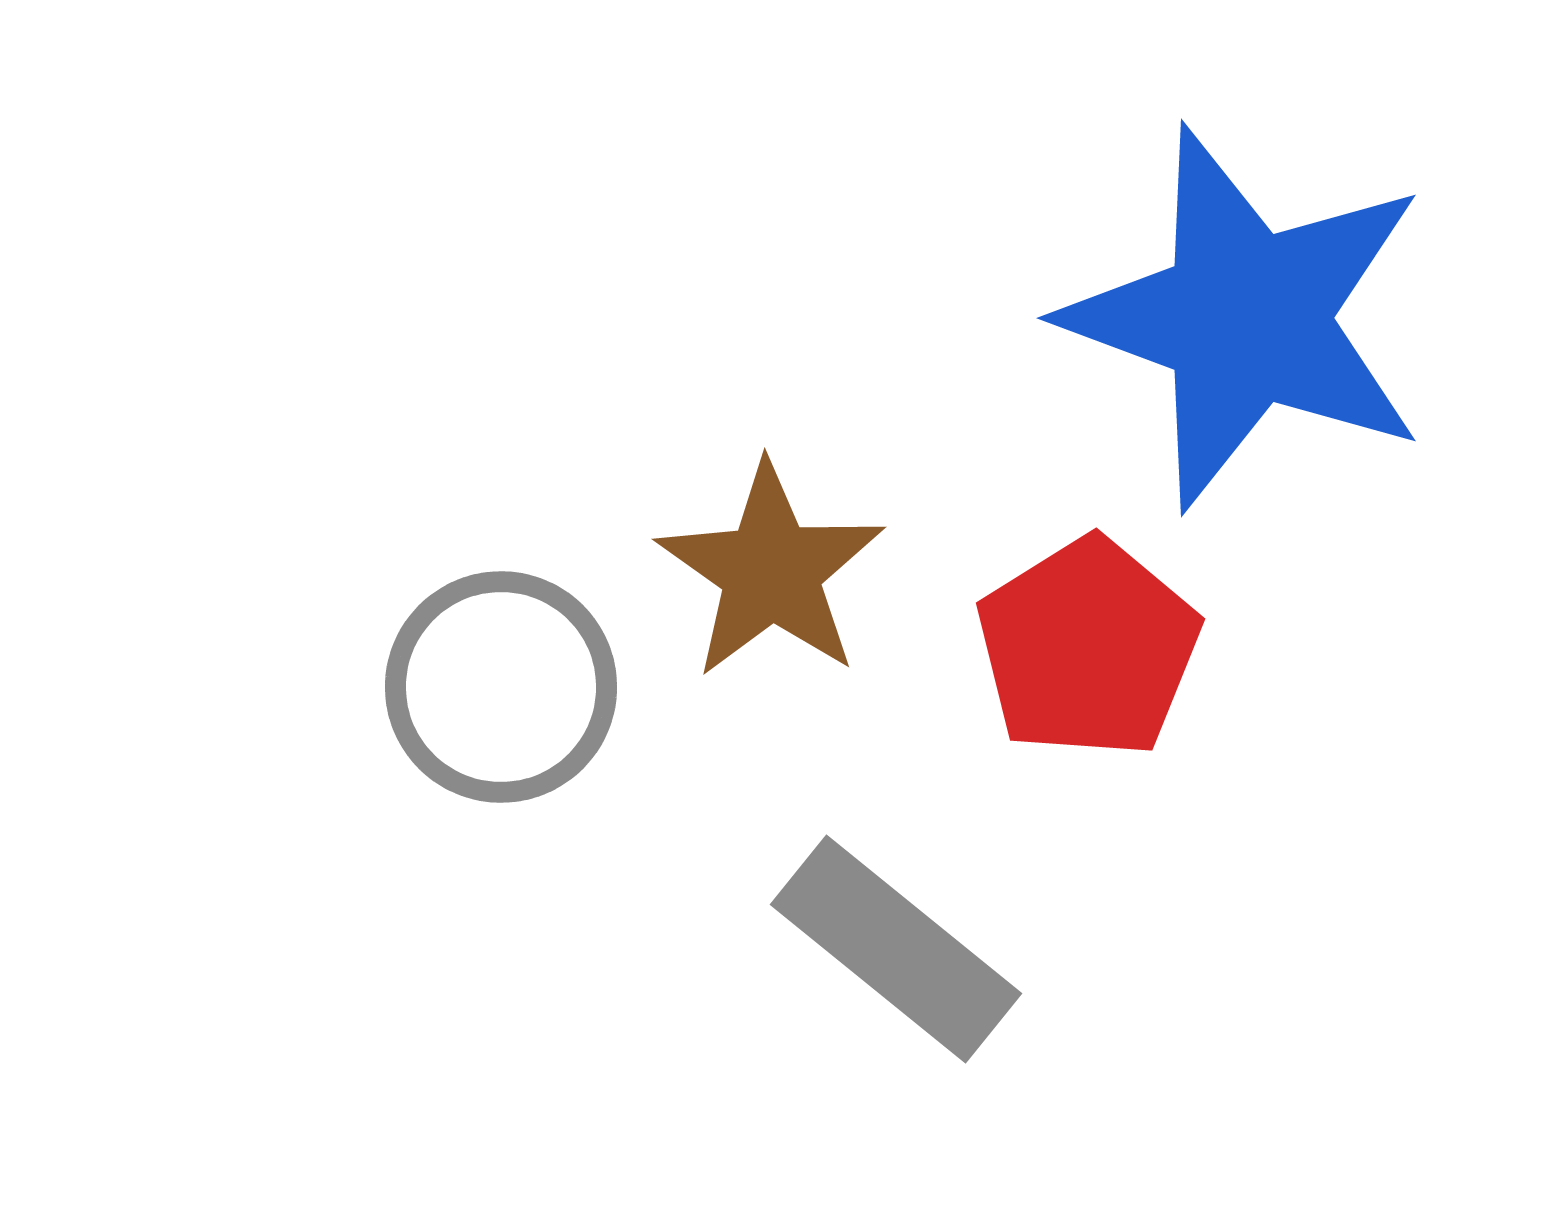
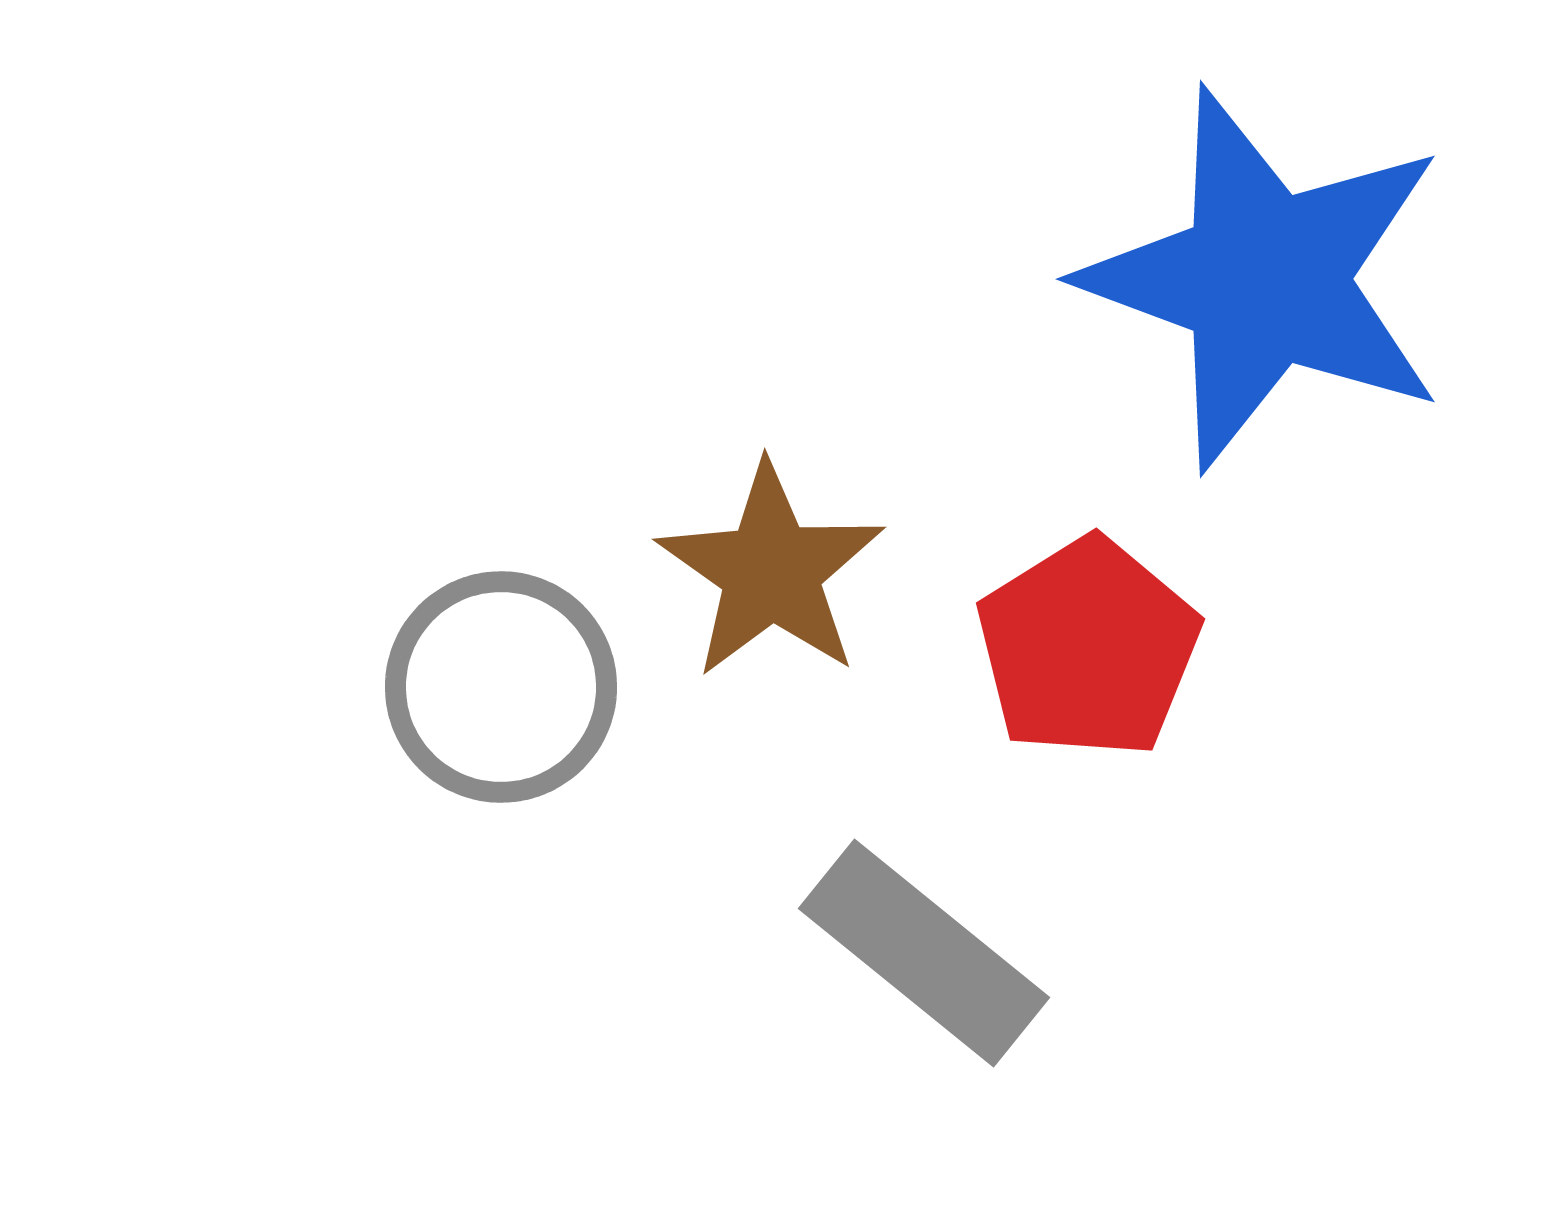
blue star: moved 19 px right, 39 px up
gray rectangle: moved 28 px right, 4 px down
